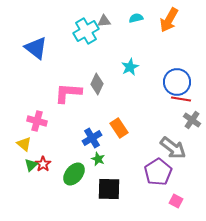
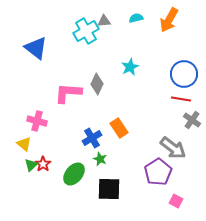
blue circle: moved 7 px right, 8 px up
green star: moved 2 px right
